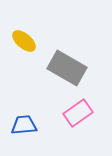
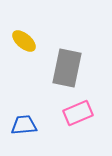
gray rectangle: rotated 72 degrees clockwise
pink rectangle: rotated 12 degrees clockwise
